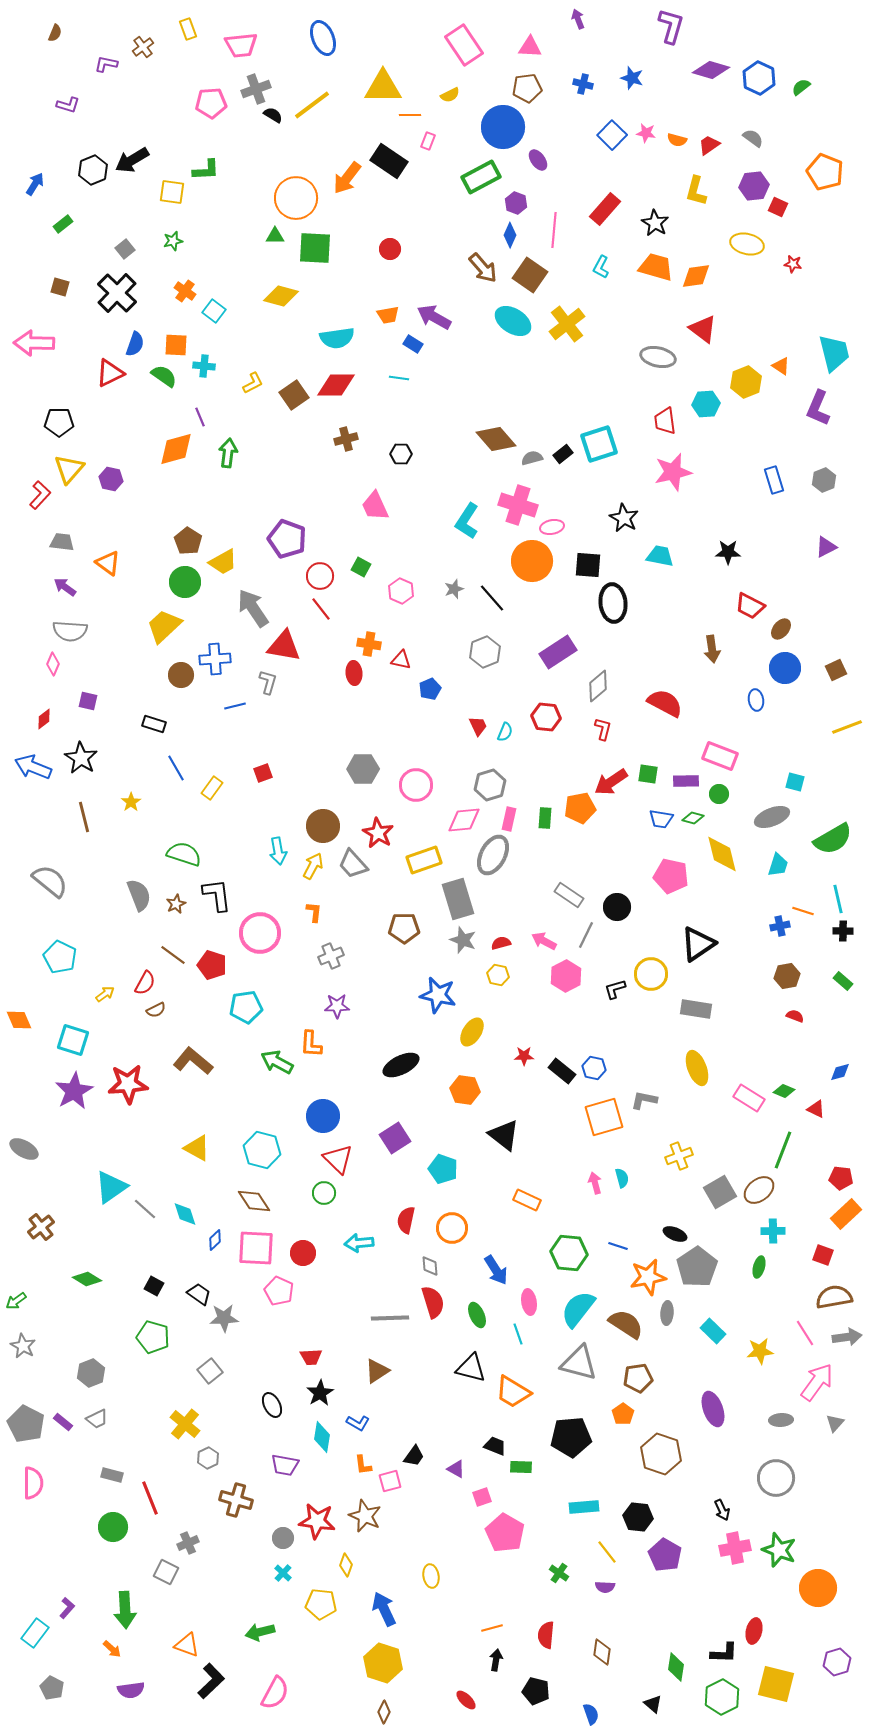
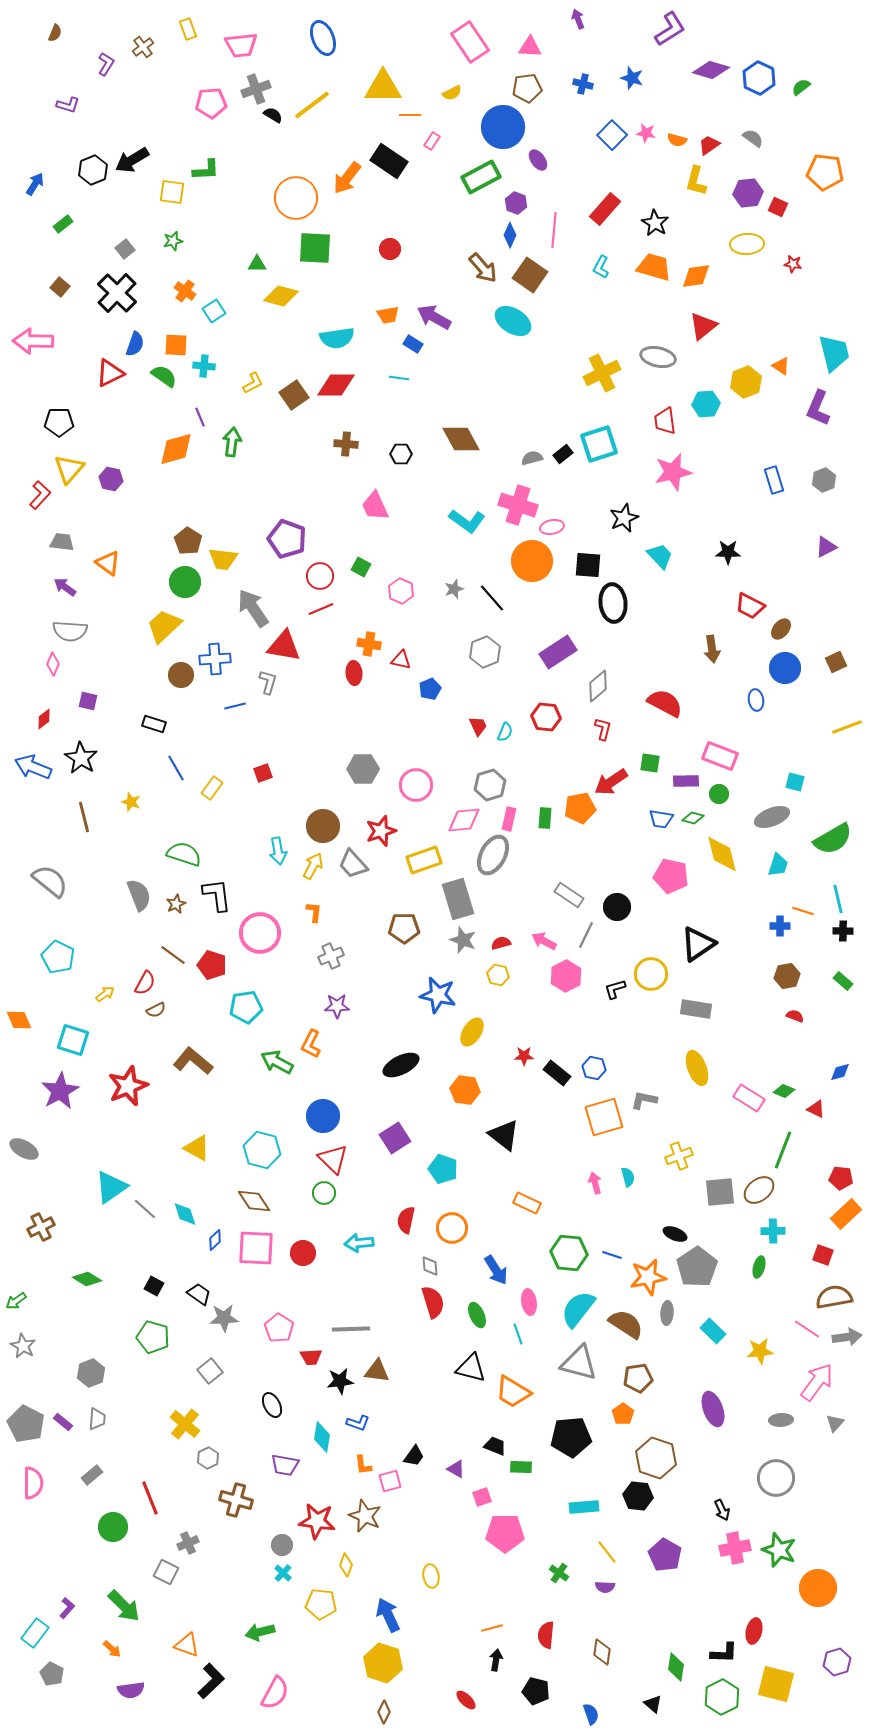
purple L-shape at (671, 26): moved 1 px left, 3 px down; rotated 42 degrees clockwise
pink rectangle at (464, 45): moved 6 px right, 3 px up
purple L-shape at (106, 64): rotated 110 degrees clockwise
yellow semicircle at (450, 95): moved 2 px right, 2 px up
pink rectangle at (428, 141): moved 4 px right; rotated 12 degrees clockwise
orange pentagon at (825, 172): rotated 15 degrees counterclockwise
purple hexagon at (754, 186): moved 6 px left, 7 px down
yellow L-shape at (696, 191): moved 10 px up
green triangle at (275, 236): moved 18 px left, 28 px down
yellow ellipse at (747, 244): rotated 16 degrees counterclockwise
orange trapezoid at (656, 267): moved 2 px left
brown square at (60, 287): rotated 24 degrees clockwise
cyan square at (214, 311): rotated 20 degrees clockwise
yellow cross at (567, 324): moved 35 px right, 49 px down; rotated 12 degrees clockwise
red triangle at (703, 329): moved 3 px up; rotated 44 degrees clockwise
pink arrow at (34, 343): moved 1 px left, 2 px up
brown cross at (346, 439): moved 5 px down; rotated 20 degrees clockwise
brown diamond at (496, 439): moved 35 px left; rotated 12 degrees clockwise
green arrow at (228, 453): moved 4 px right, 11 px up
black star at (624, 518): rotated 20 degrees clockwise
cyan L-shape at (467, 521): rotated 87 degrees counterclockwise
cyan trapezoid at (660, 556): rotated 36 degrees clockwise
yellow trapezoid at (223, 562): moved 3 px up; rotated 36 degrees clockwise
red line at (321, 609): rotated 75 degrees counterclockwise
brown square at (836, 670): moved 8 px up
green square at (648, 774): moved 2 px right, 11 px up
yellow star at (131, 802): rotated 18 degrees counterclockwise
red star at (378, 833): moved 3 px right, 2 px up; rotated 24 degrees clockwise
blue cross at (780, 926): rotated 12 degrees clockwise
cyan pentagon at (60, 957): moved 2 px left
orange L-shape at (311, 1044): rotated 24 degrees clockwise
black rectangle at (562, 1071): moved 5 px left, 2 px down
red star at (128, 1084): moved 2 px down; rotated 18 degrees counterclockwise
purple star at (74, 1091): moved 14 px left
red triangle at (338, 1159): moved 5 px left
cyan semicircle at (622, 1178): moved 6 px right, 1 px up
gray square at (720, 1192): rotated 24 degrees clockwise
orange rectangle at (527, 1200): moved 3 px down
brown cross at (41, 1227): rotated 12 degrees clockwise
blue line at (618, 1246): moved 6 px left, 9 px down
pink pentagon at (279, 1291): moved 37 px down; rotated 8 degrees clockwise
gray line at (390, 1318): moved 39 px left, 11 px down
pink line at (805, 1333): moved 2 px right, 4 px up; rotated 24 degrees counterclockwise
brown triangle at (377, 1371): rotated 40 degrees clockwise
black star at (320, 1393): moved 20 px right, 12 px up; rotated 24 degrees clockwise
gray trapezoid at (97, 1419): rotated 60 degrees counterclockwise
blue L-shape at (358, 1423): rotated 10 degrees counterclockwise
brown hexagon at (661, 1454): moved 5 px left, 4 px down
gray rectangle at (112, 1475): moved 20 px left; rotated 55 degrees counterclockwise
black hexagon at (638, 1517): moved 21 px up
pink pentagon at (505, 1533): rotated 30 degrees counterclockwise
gray circle at (283, 1538): moved 1 px left, 7 px down
blue arrow at (384, 1609): moved 4 px right, 6 px down
green arrow at (125, 1610): moved 1 px left, 4 px up; rotated 42 degrees counterclockwise
gray pentagon at (52, 1688): moved 14 px up
